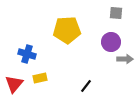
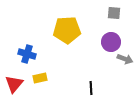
gray square: moved 2 px left
gray arrow: rotated 21 degrees clockwise
black line: moved 5 px right, 2 px down; rotated 40 degrees counterclockwise
